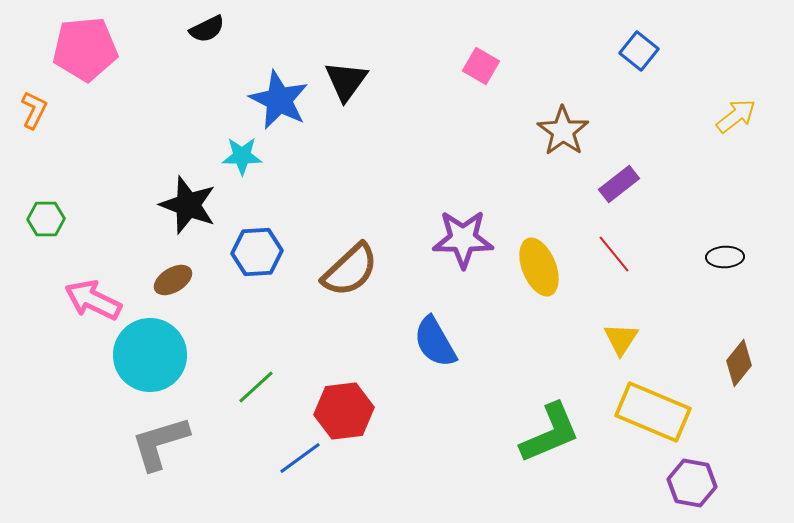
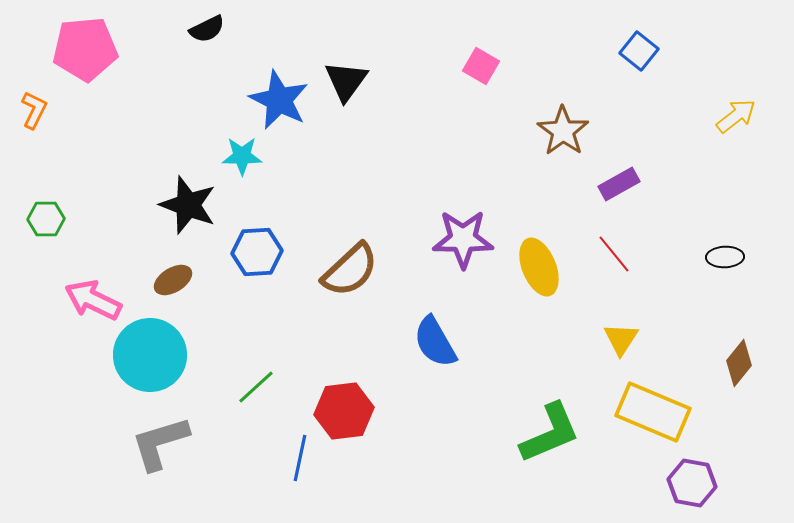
purple rectangle: rotated 9 degrees clockwise
blue line: rotated 42 degrees counterclockwise
